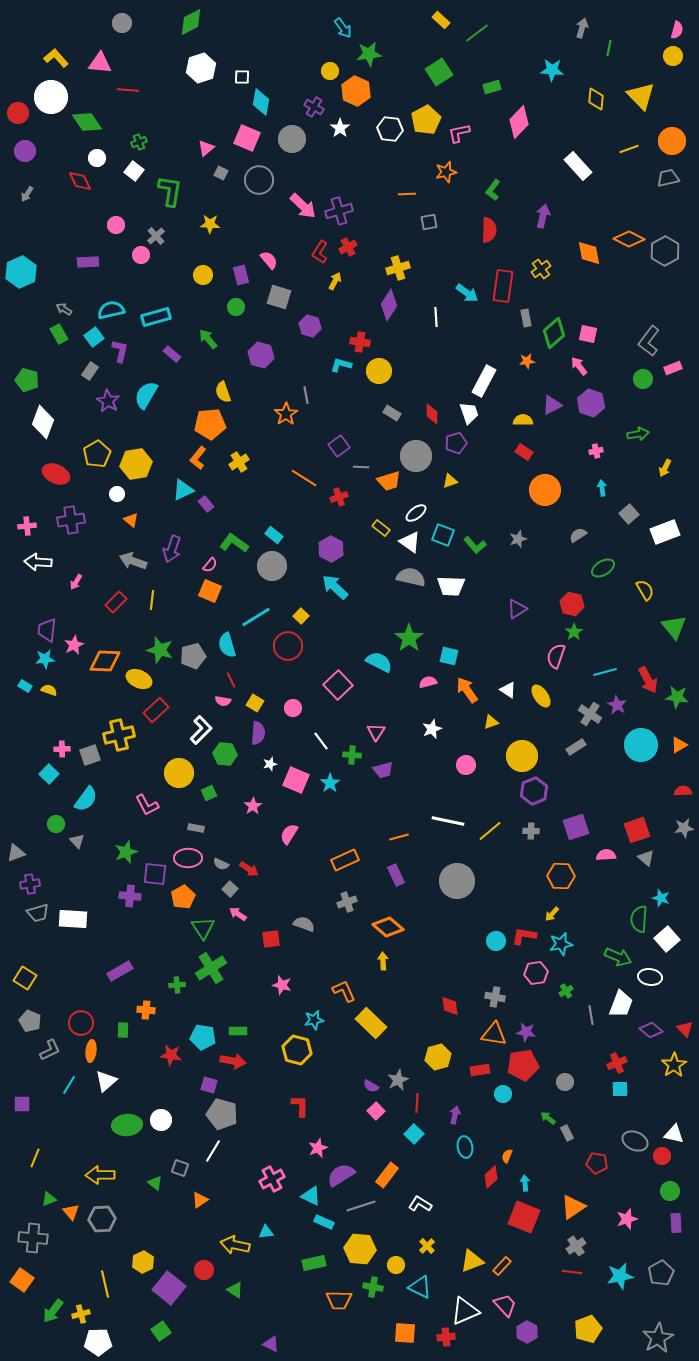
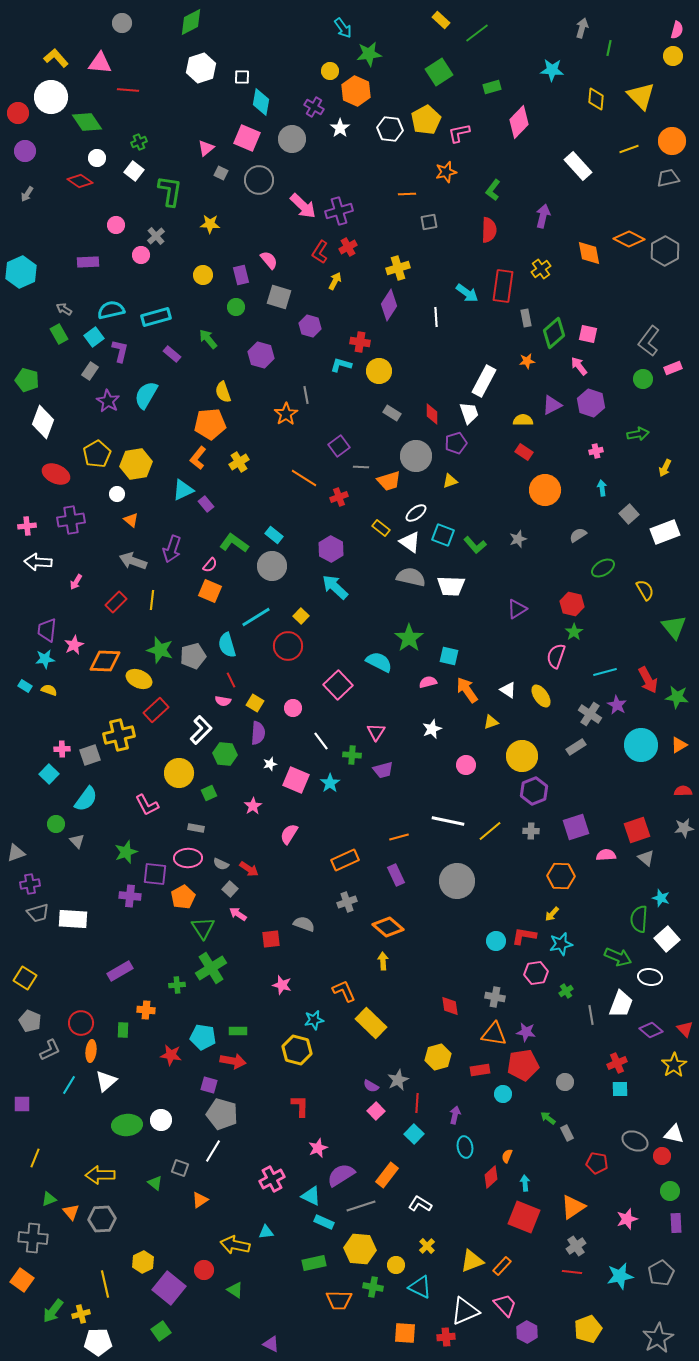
red diamond at (80, 181): rotated 30 degrees counterclockwise
